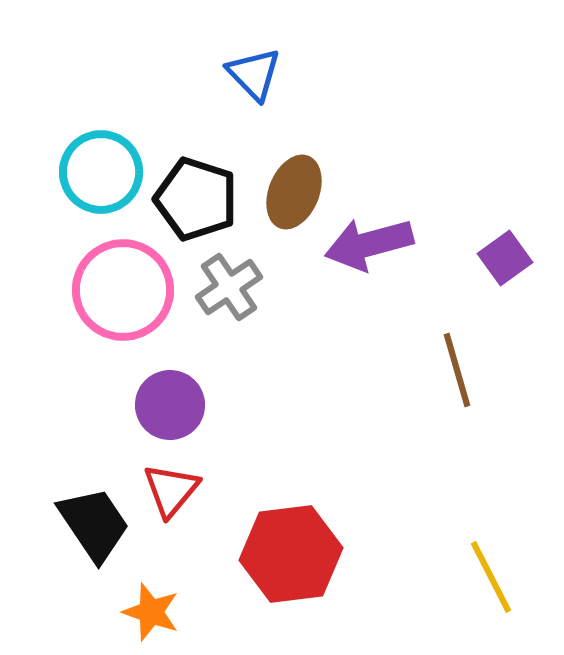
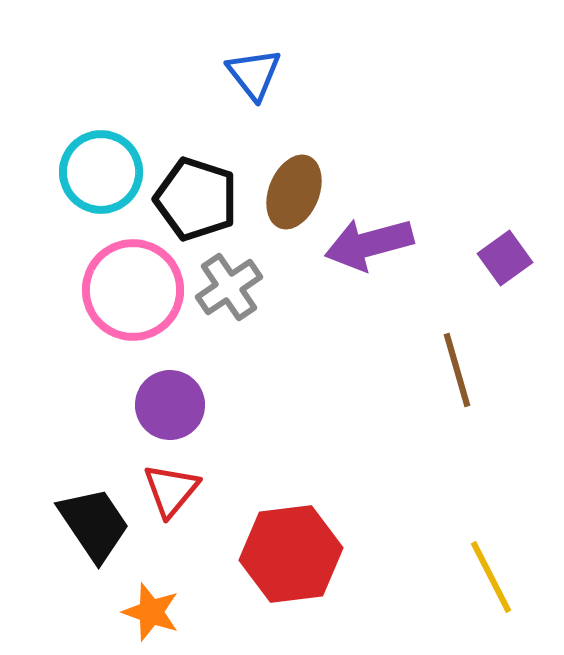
blue triangle: rotated 6 degrees clockwise
pink circle: moved 10 px right
